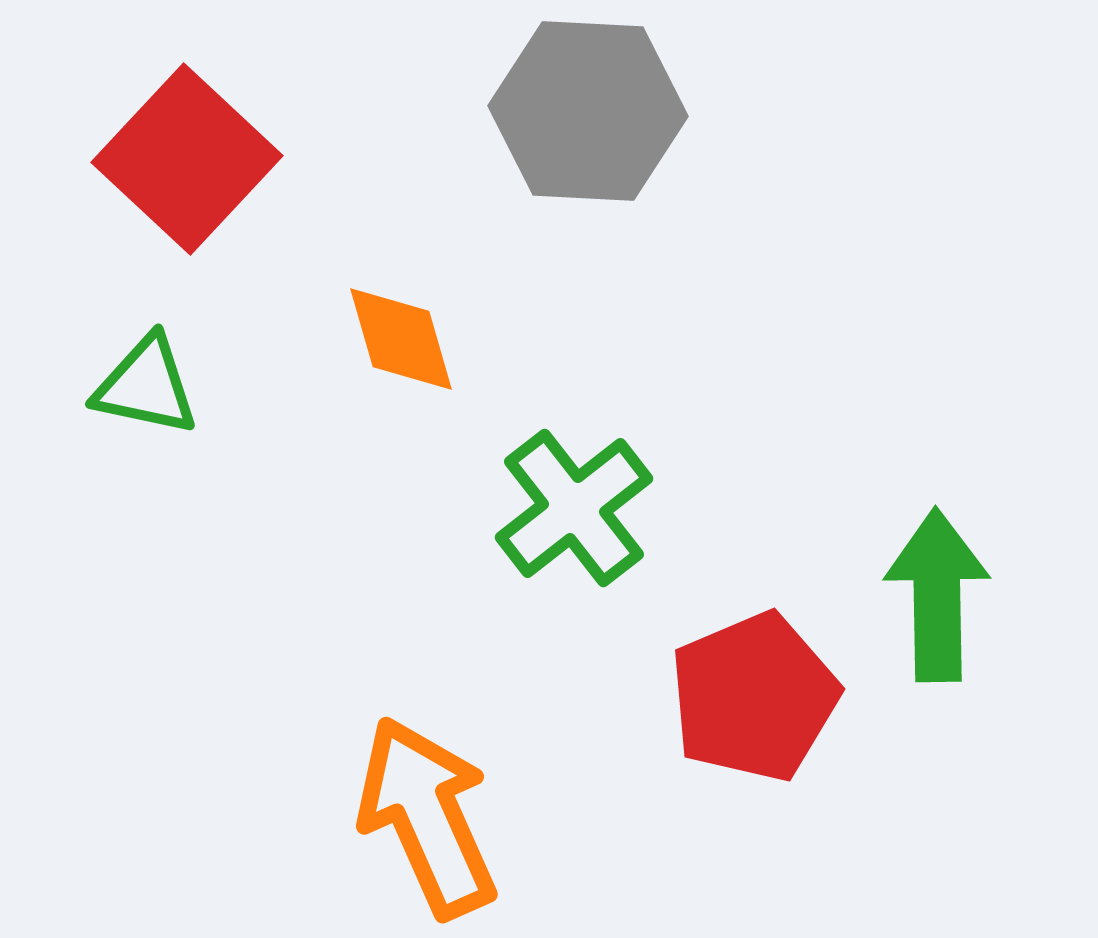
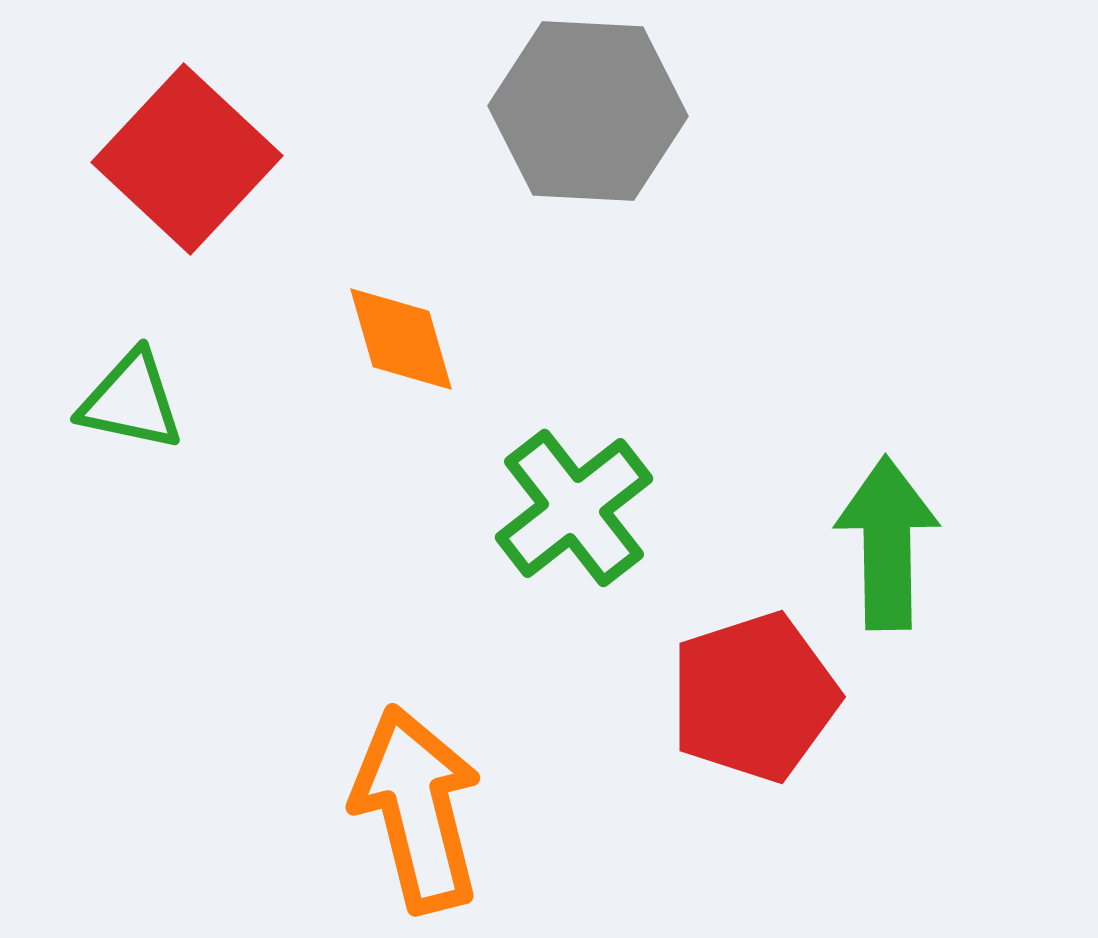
green triangle: moved 15 px left, 15 px down
green arrow: moved 50 px left, 52 px up
red pentagon: rotated 5 degrees clockwise
orange arrow: moved 10 px left, 8 px up; rotated 10 degrees clockwise
